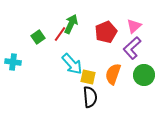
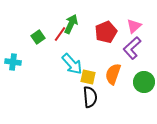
green circle: moved 7 px down
